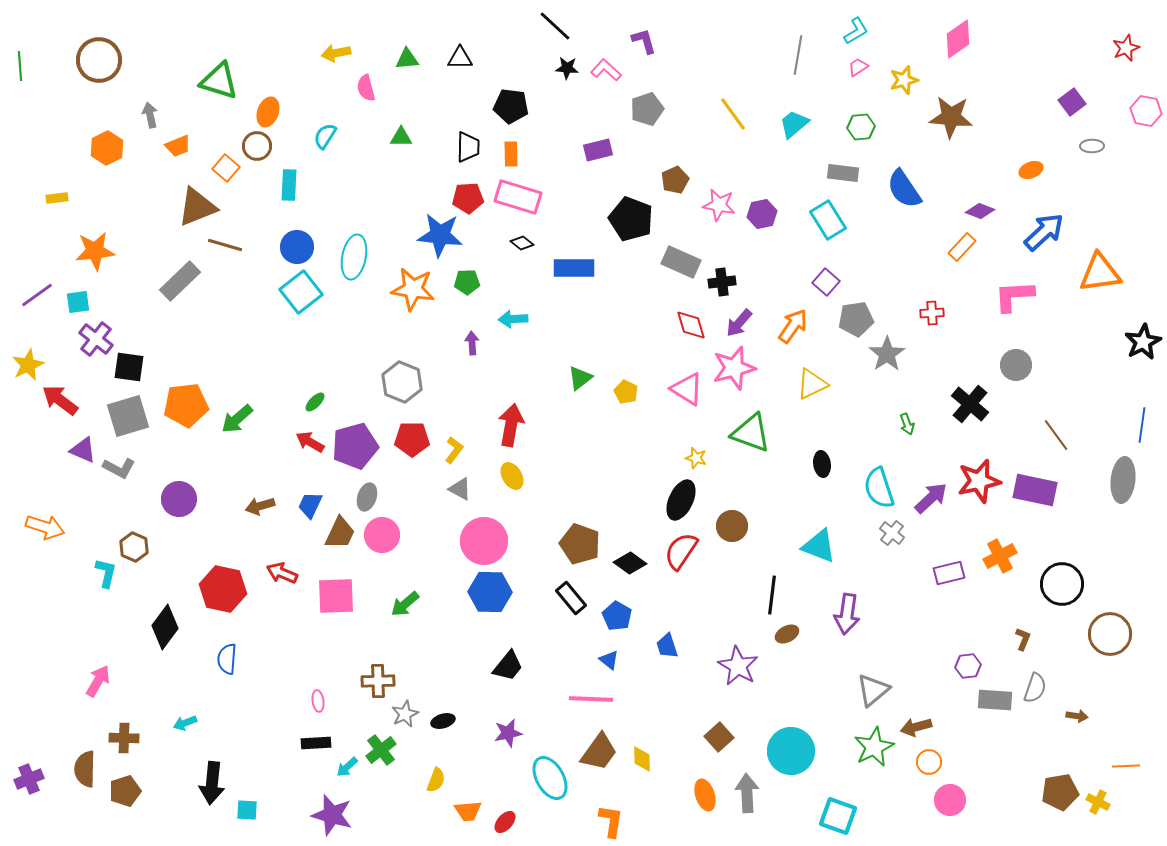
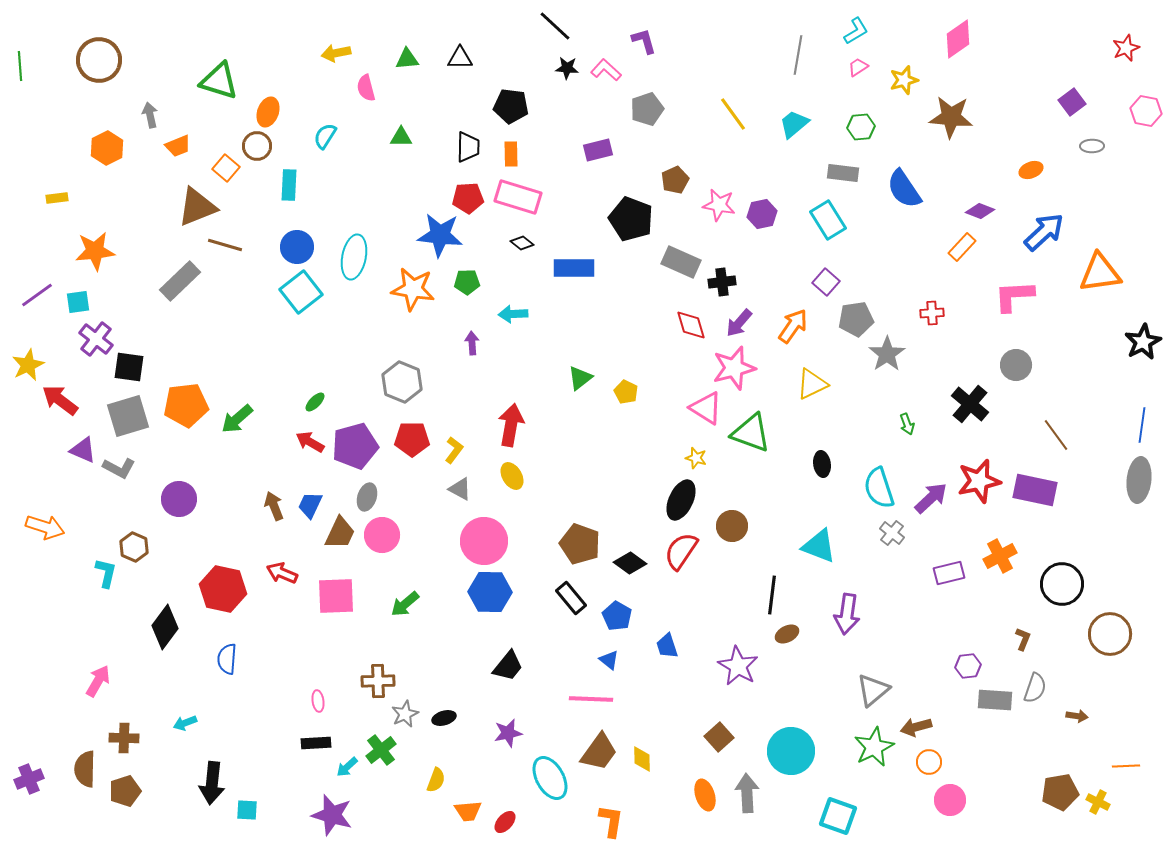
cyan arrow at (513, 319): moved 5 px up
pink triangle at (687, 389): moved 19 px right, 19 px down
gray ellipse at (1123, 480): moved 16 px right
brown arrow at (260, 506): moved 14 px right; rotated 84 degrees clockwise
black ellipse at (443, 721): moved 1 px right, 3 px up
